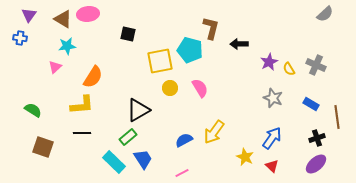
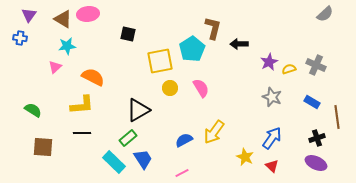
brown L-shape: moved 2 px right
cyan pentagon: moved 2 px right, 1 px up; rotated 25 degrees clockwise
yellow semicircle: rotated 104 degrees clockwise
orange semicircle: rotated 95 degrees counterclockwise
pink semicircle: moved 1 px right
gray star: moved 1 px left, 1 px up
blue rectangle: moved 1 px right, 2 px up
green rectangle: moved 1 px down
brown square: rotated 15 degrees counterclockwise
purple ellipse: moved 1 px up; rotated 65 degrees clockwise
